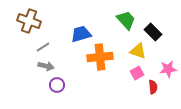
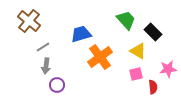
brown cross: rotated 20 degrees clockwise
yellow triangle: rotated 12 degrees clockwise
orange cross: rotated 30 degrees counterclockwise
gray arrow: rotated 84 degrees clockwise
pink square: moved 1 px left, 1 px down; rotated 16 degrees clockwise
